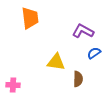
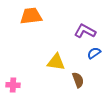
orange trapezoid: moved 1 px right, 2 px up; rotated 90 degrees counterclockwise
purple L-shape: moved 2 px right
brown semicircle: moved 1 px down; rotated 21 degrees counterclockwise
